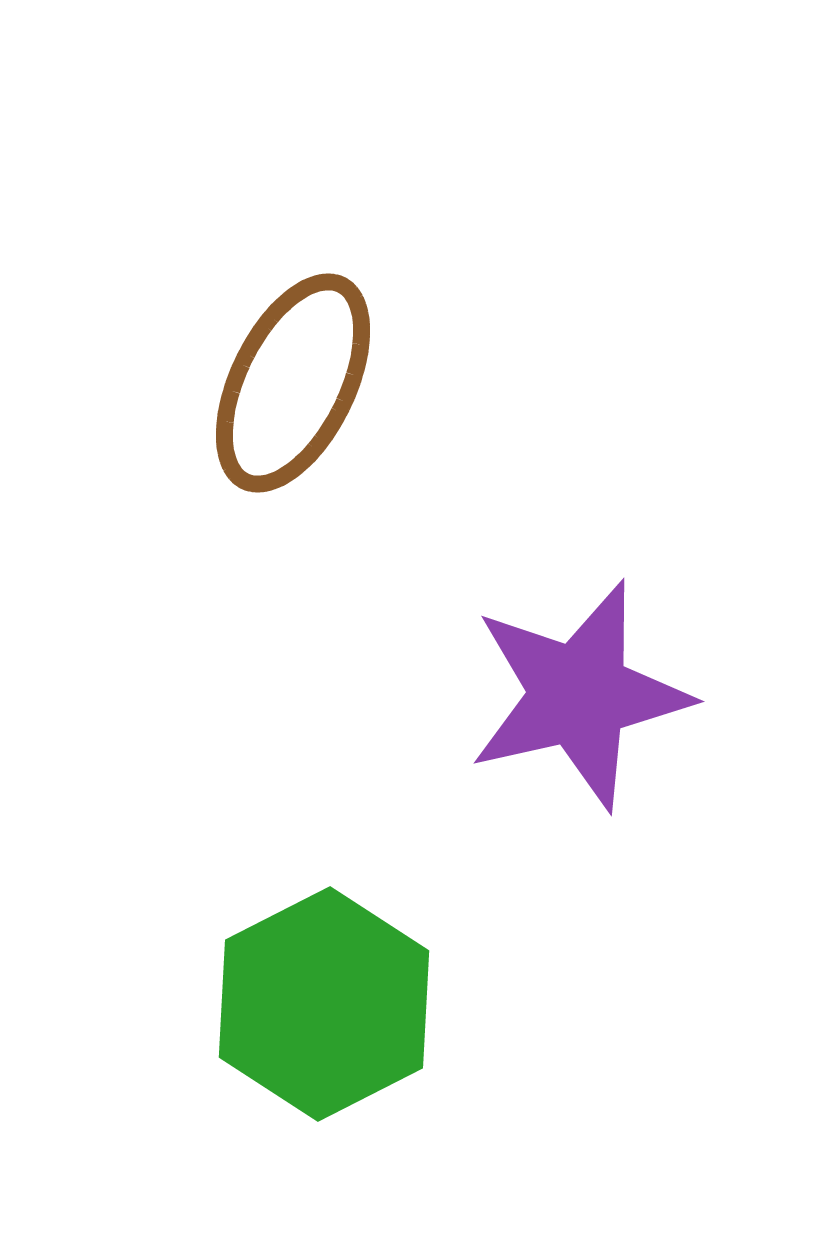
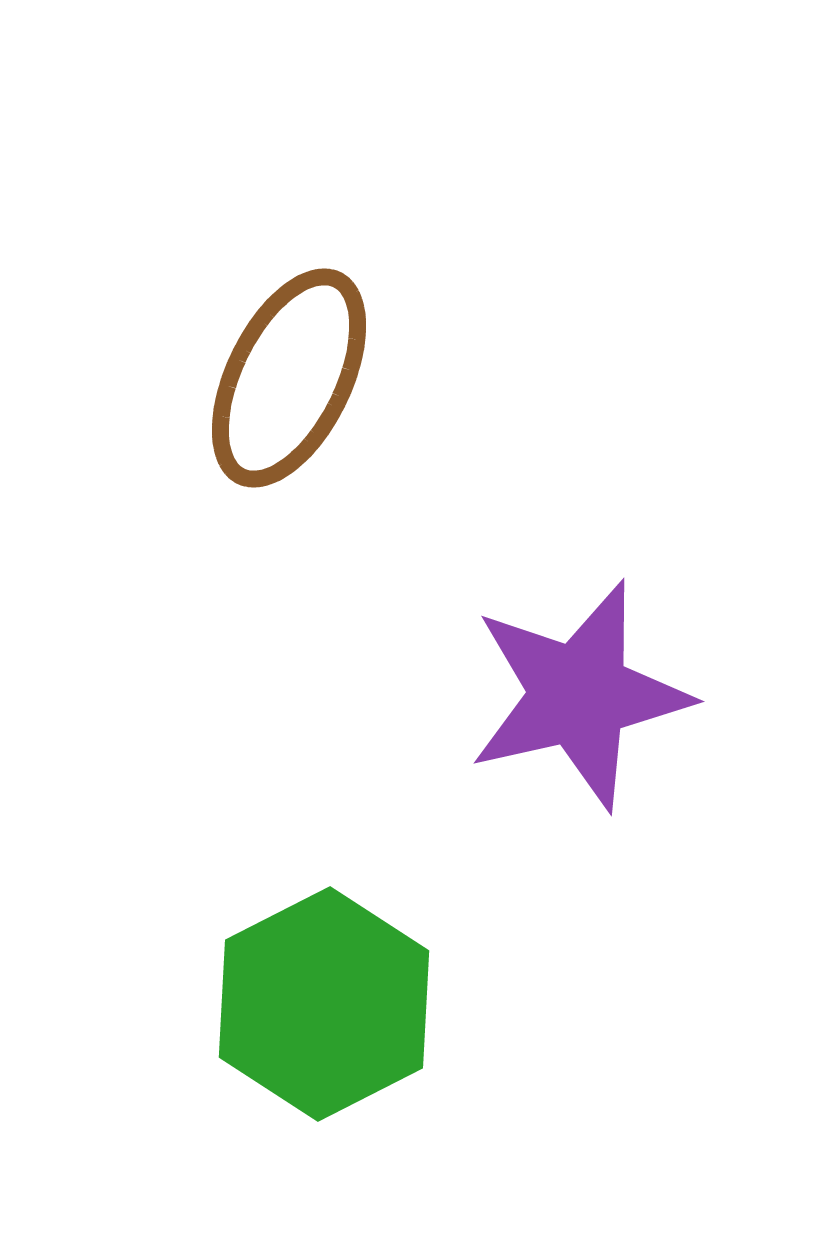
brown ellipse: moved 4 px left, 5 px up
